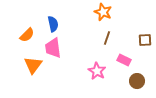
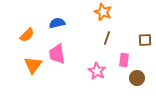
blue semicircle: moved 4 px right, 1 px up; rotated 91 degrees counterclockwise
pink trapezoid: moved 4 px right, 6 px down
pink rectangle: rotated 72 degrees clockwise
brown circle: moved 3 px up
